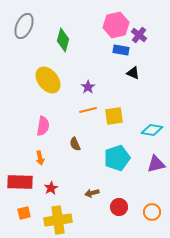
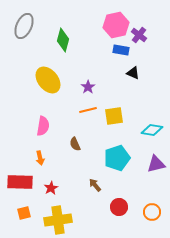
brown arrow: moved 3 px right, 8 px up; rotated 64 degrees clockwise
